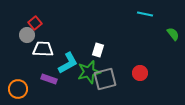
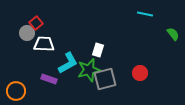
red square: moved 1 px right
gray circle: moved 2 px up
white trapezoid: moved 1 px right, 5 px up
green star: moved 2 px up
orange circle: moved 2 px left, 2 px down
